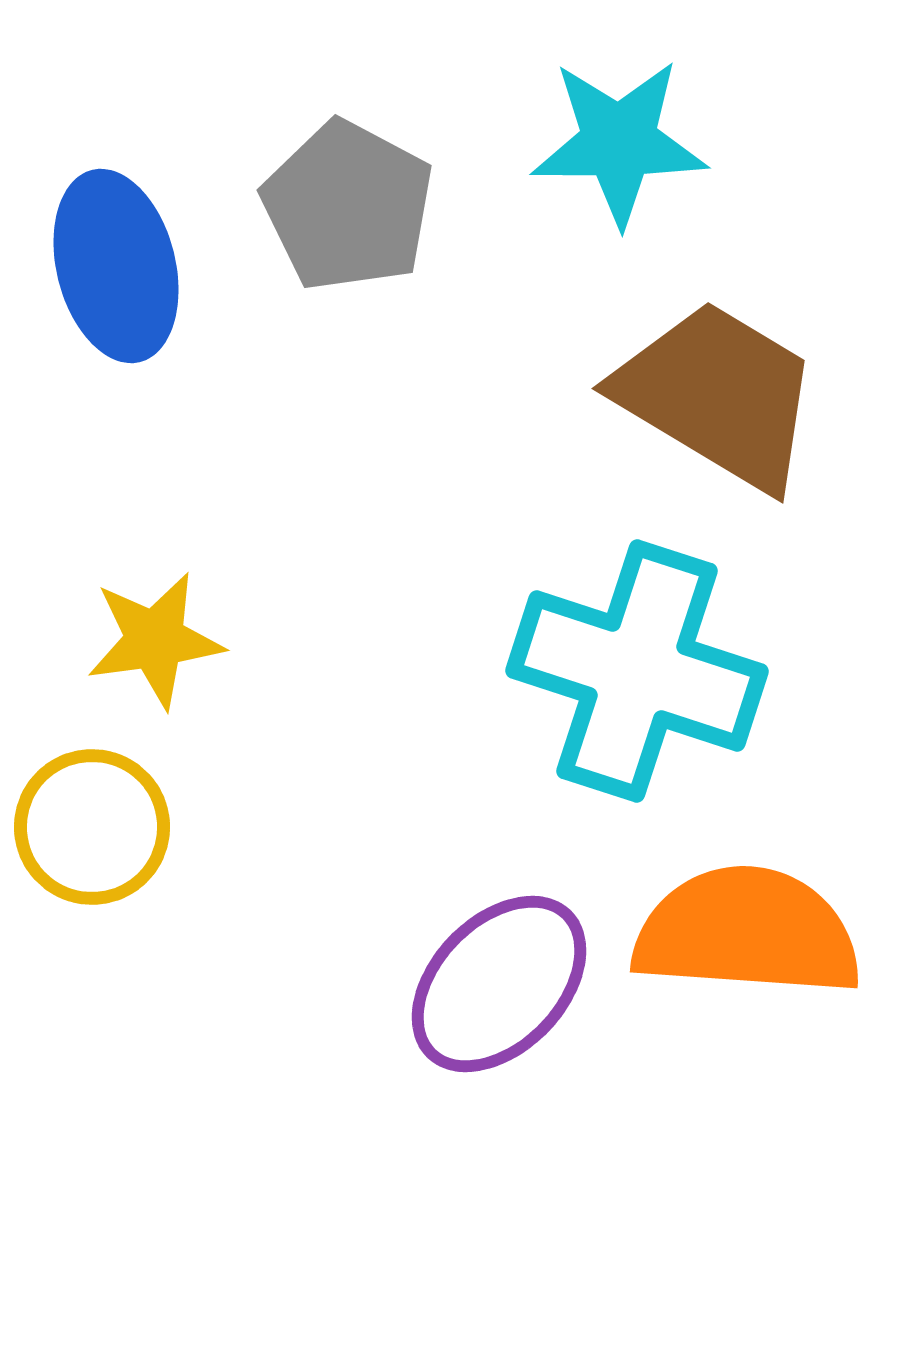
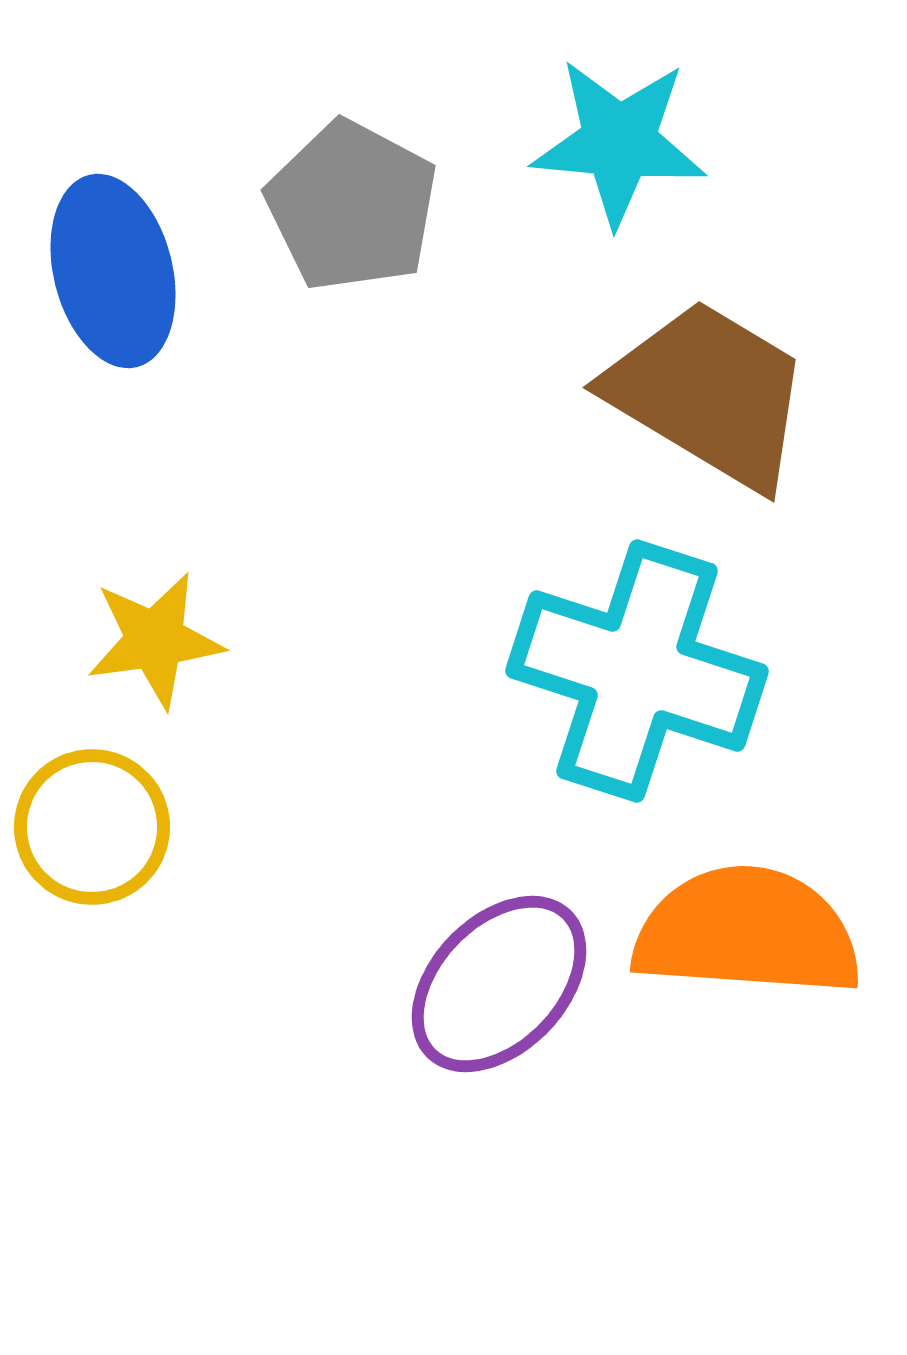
cyan star: rotated 5 degrees clockwise
gray pentagon: moved 4 px right
blue ellipse: moved 3 px left, 5 px down
brown trapezoid: moved 9 px left, 1 px up
